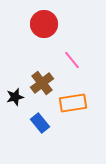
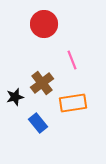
pink line: rotated 18 degrees clockwise
blue rectangle: moved 2 px left
